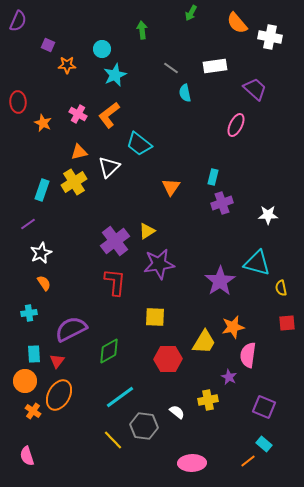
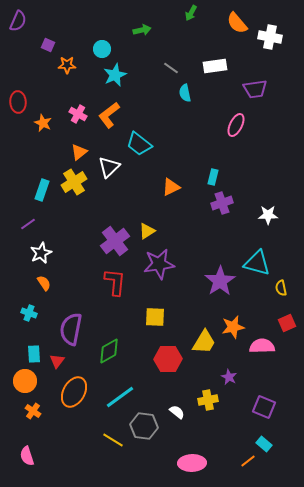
green arrow at (142, 30): rotated 84 degrees clockwise
purple trapezoid at (255, 89): rotated 130 degrees clockwise
orange triangle at (79, 152): rotated 24 degrees counterclockwise
orange triangle at (171, 187): rotated 30 degrees clockwise
cyan cross at (29, 313): rotated 28 degrees clockwise
red square at (287, 323): rotated 18 degrees counterclockwise
purple semicircle at (71, 329): rotated 52 degrees counterclockwise
pink semicircle at (248, 355): moved 14 px right, 9 px up; rotated 80 degrees clockwise
orange ellipse at (59, 395): moved 15 px right, 3 px up
yellow line at (113, 440): rotated 15 degrees counterclockwise
